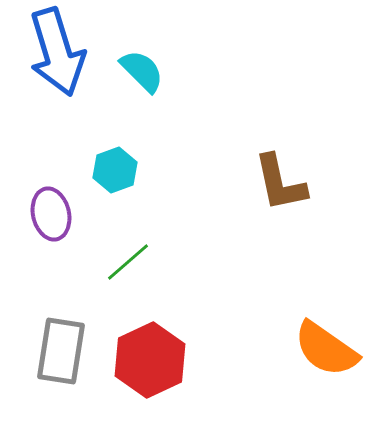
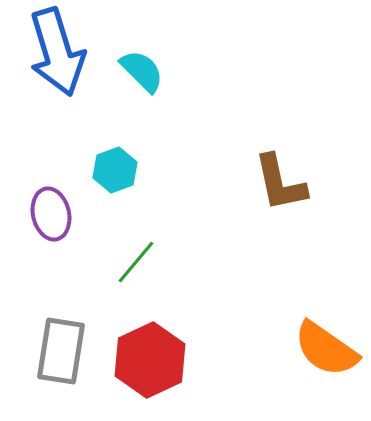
green line: moved 8 px right; rotated 9 degrees counterclockwise
